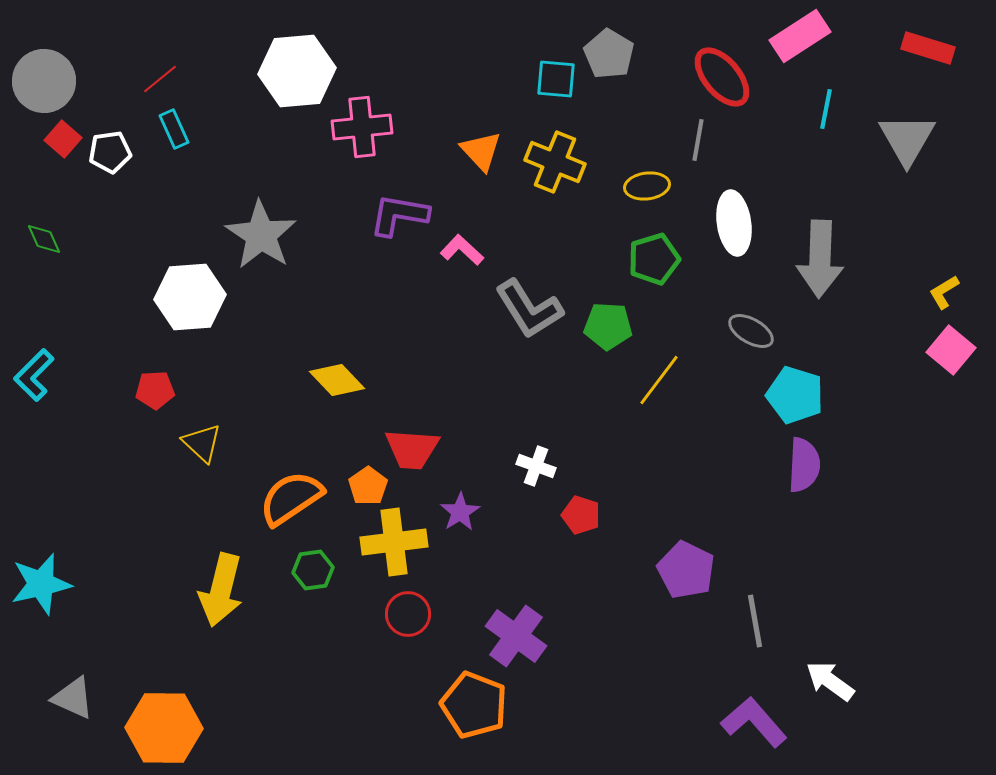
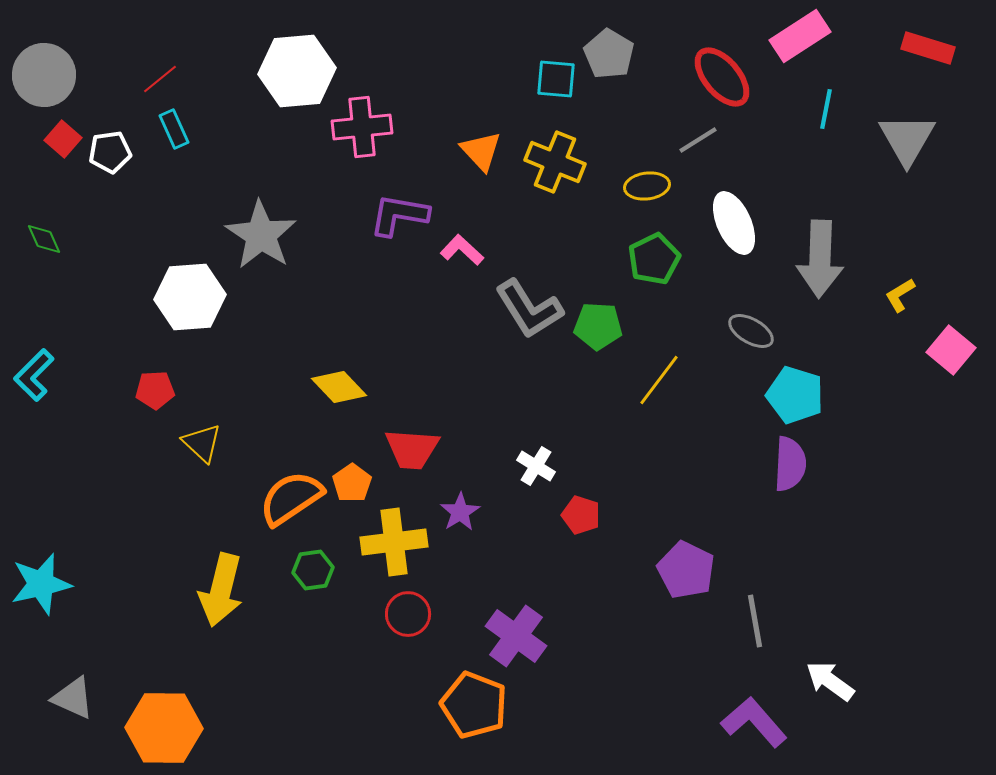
gray circle at (44, 81): moved 6 px up
gray line at (698, 140): rotated 48 degrees clockwise
white ellipse at (734, 223): rotated 16 degrees counterclockwise
green pentagon at (654, 259): rotated 9 degrees counterclockwise
yellow L-shape at (944, 292): moved 44 px left, 3 px down
green pentagon at (608, 326): moved 10 px left
yellow diamond at (337, 380): moved 2 px right, 7 px down
purple semicircle at (804, 465): moved 14 px left, 1 px up
white cross at (536, 466): rotated 12 degrees clockwise
orange pentagon at (368, 486): moved 16 px left, 3 px up
